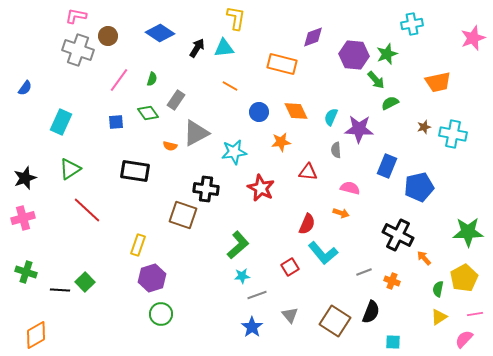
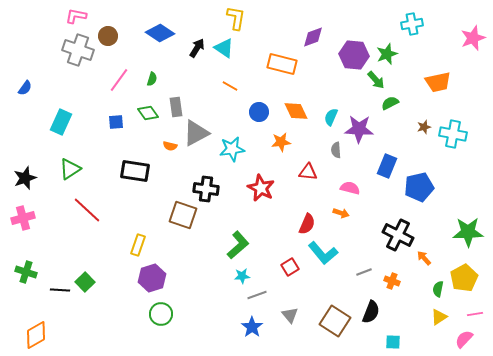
cyan triangle at (224, 48): rotated 40 degrees clockwise
gray rectangle at (176, 100): moved 7 px down; rotated 42 degrees counterclockwise
cyan star at (234, 152): moved 2 px left, 3 px up
